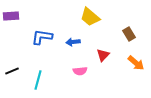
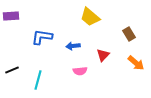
blue arrow: moved 4 px down
black line: moved 1 px up
